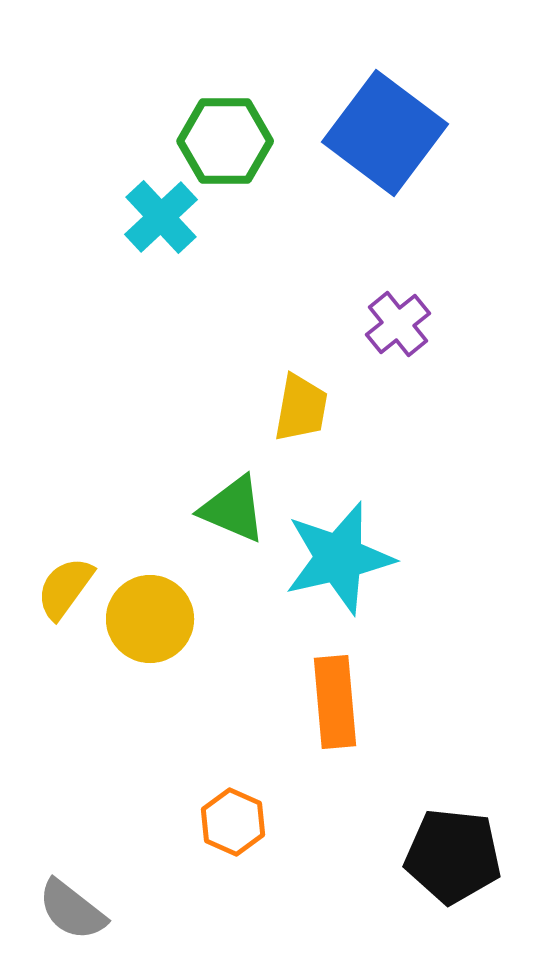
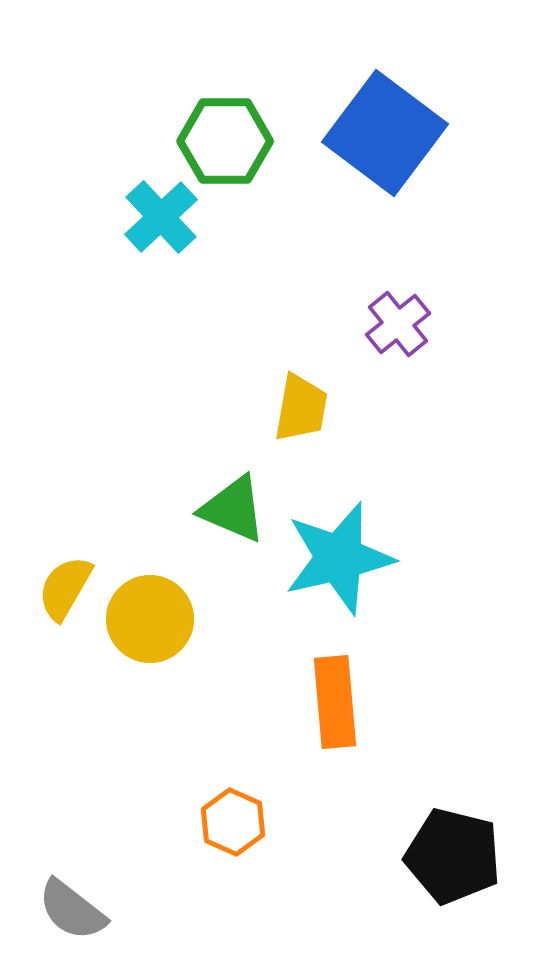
yellow semicircle: rotated 6 degrees counterclockwise
black pentagon: rotated 8 degrees clockwise
